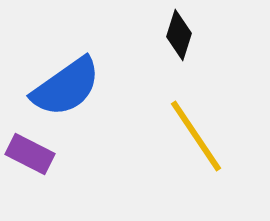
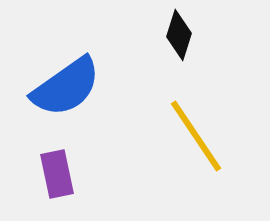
purple rectangle: moved 27 px right, 20 px down; rotated 51 degrees clockwise
